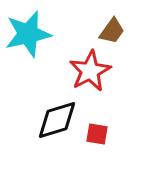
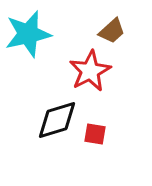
brown trapezoid: rotated 12 degrees clockwise
red square: moved 2 px left
